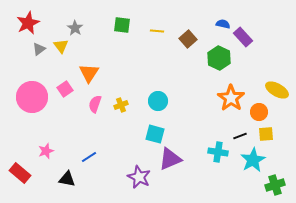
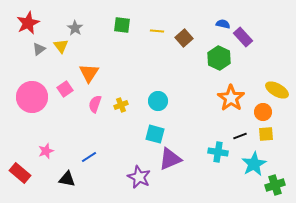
brown square: moved 4 px left, 1 px up
orange circle: moved 4 px right
cyan star: moved 1 px right, 4 px down
